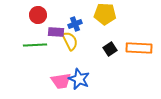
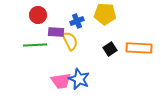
blue cross: moved 2 px right, 3 px up
